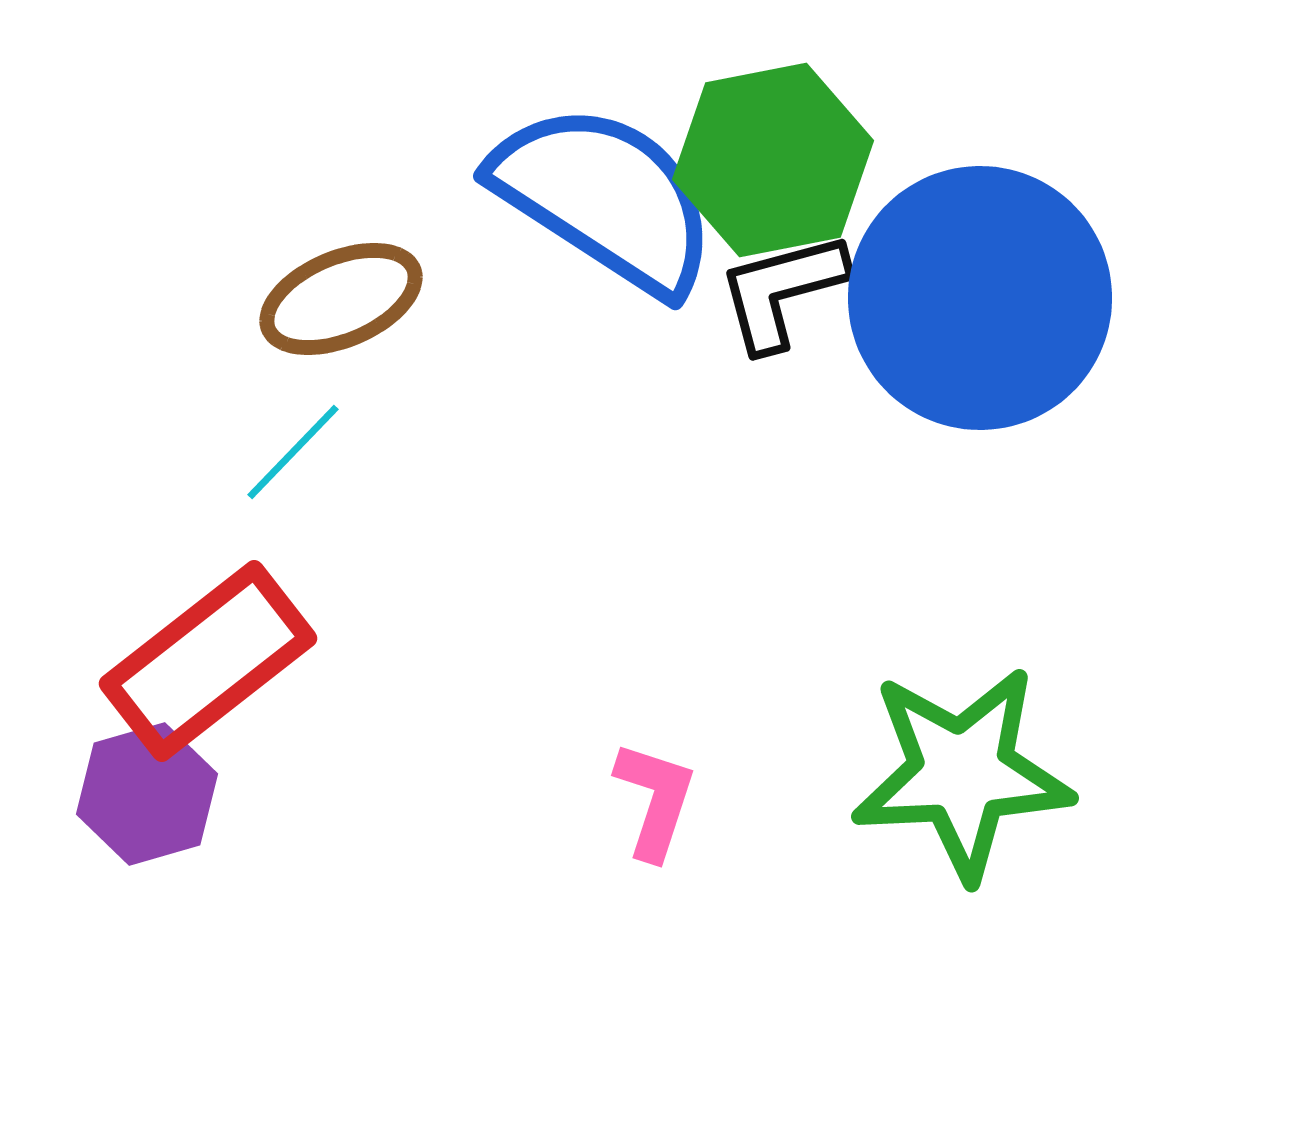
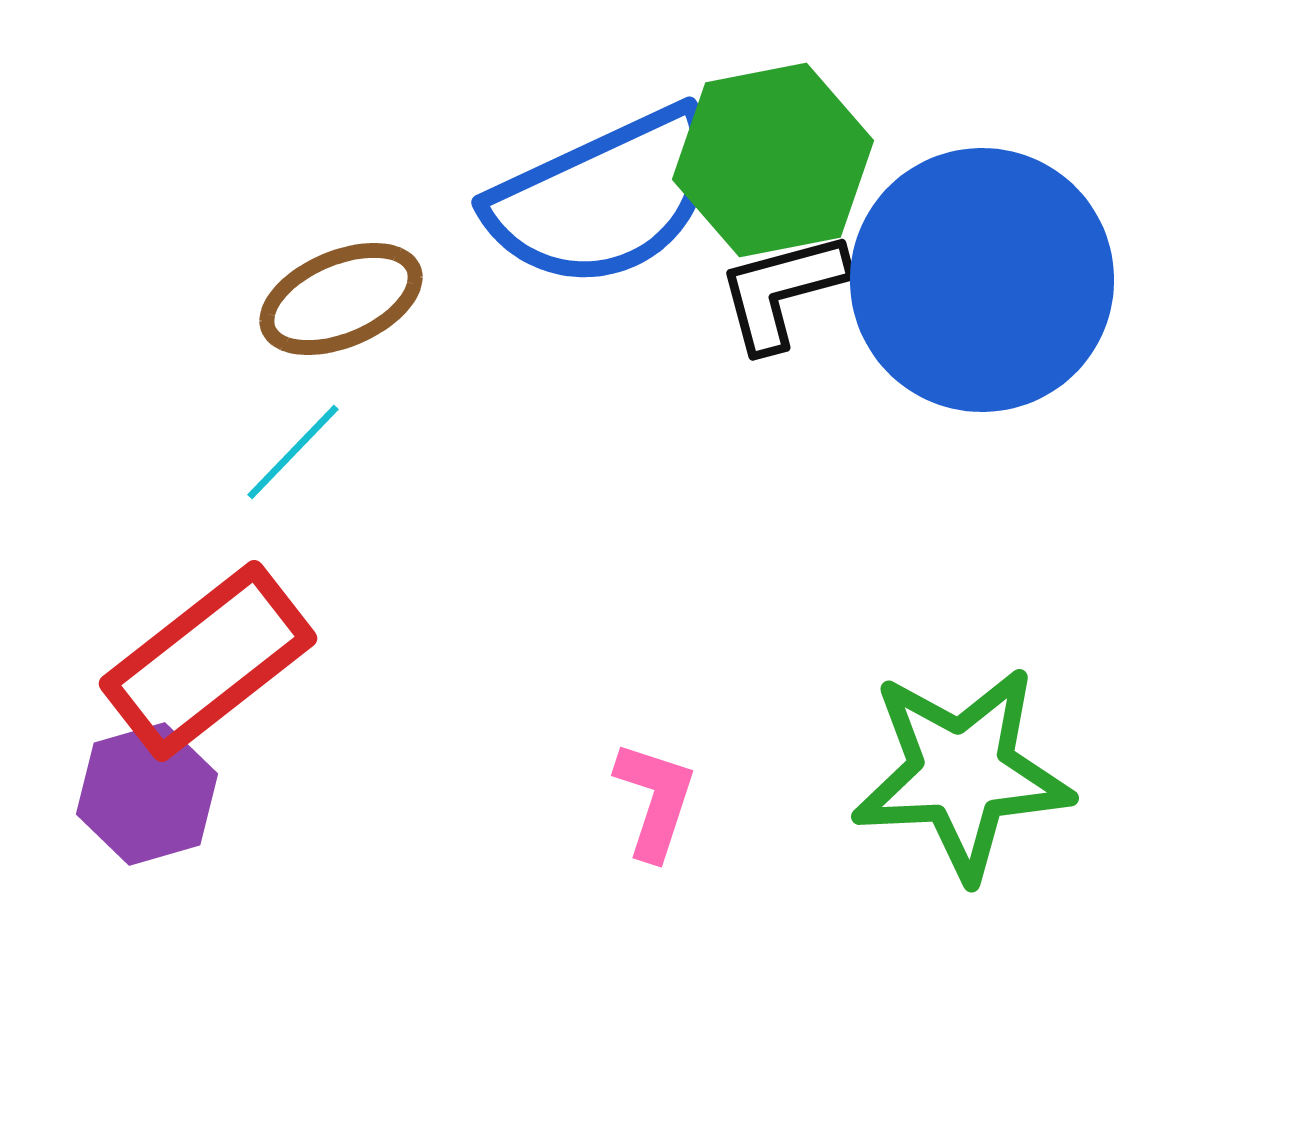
blue semicircle: rotated 122 degrees clockwise
blue circle: moved 2 px right, 18 px up
